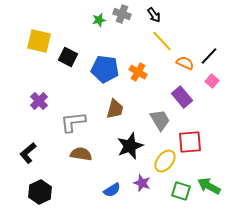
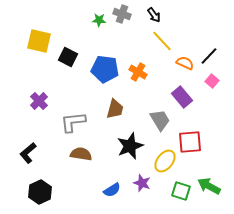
green star: rotated 16 degrees clockwise
